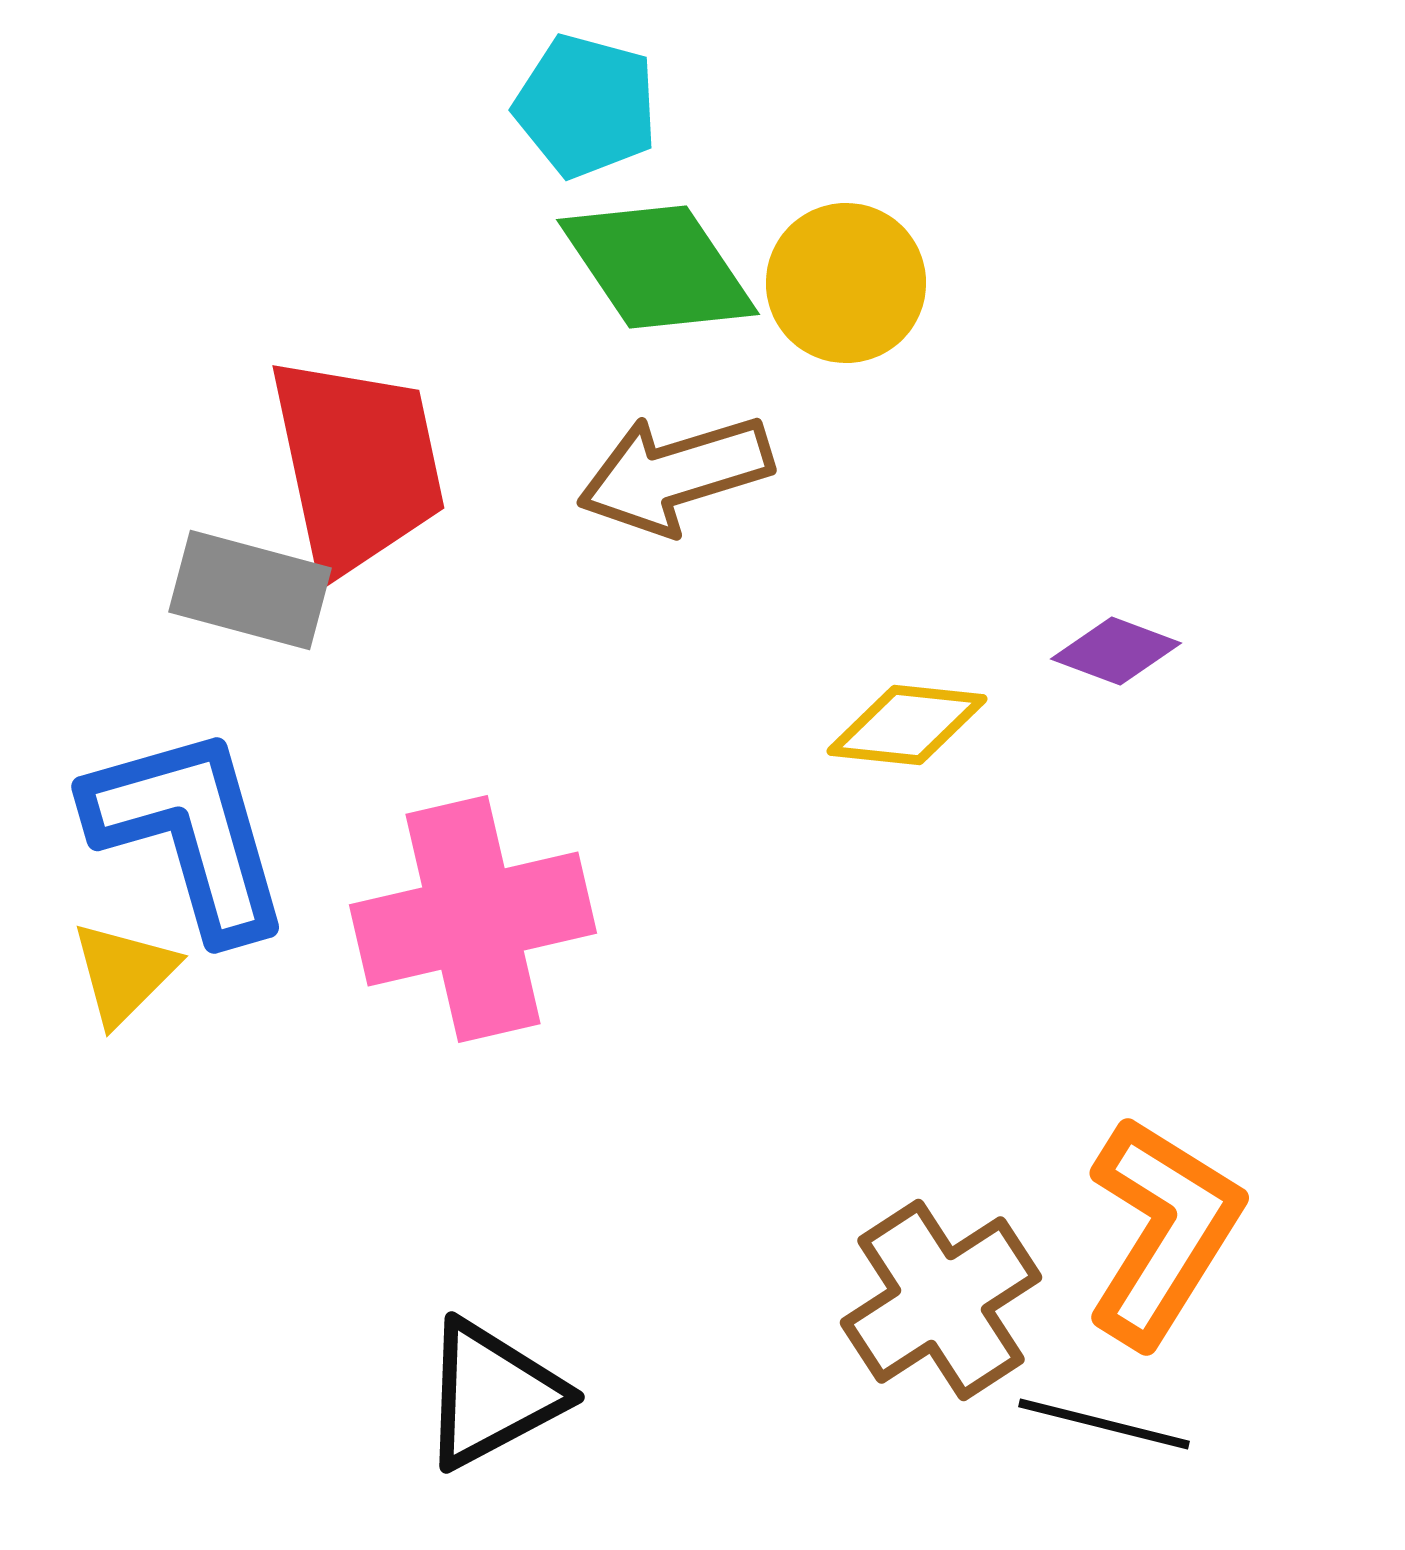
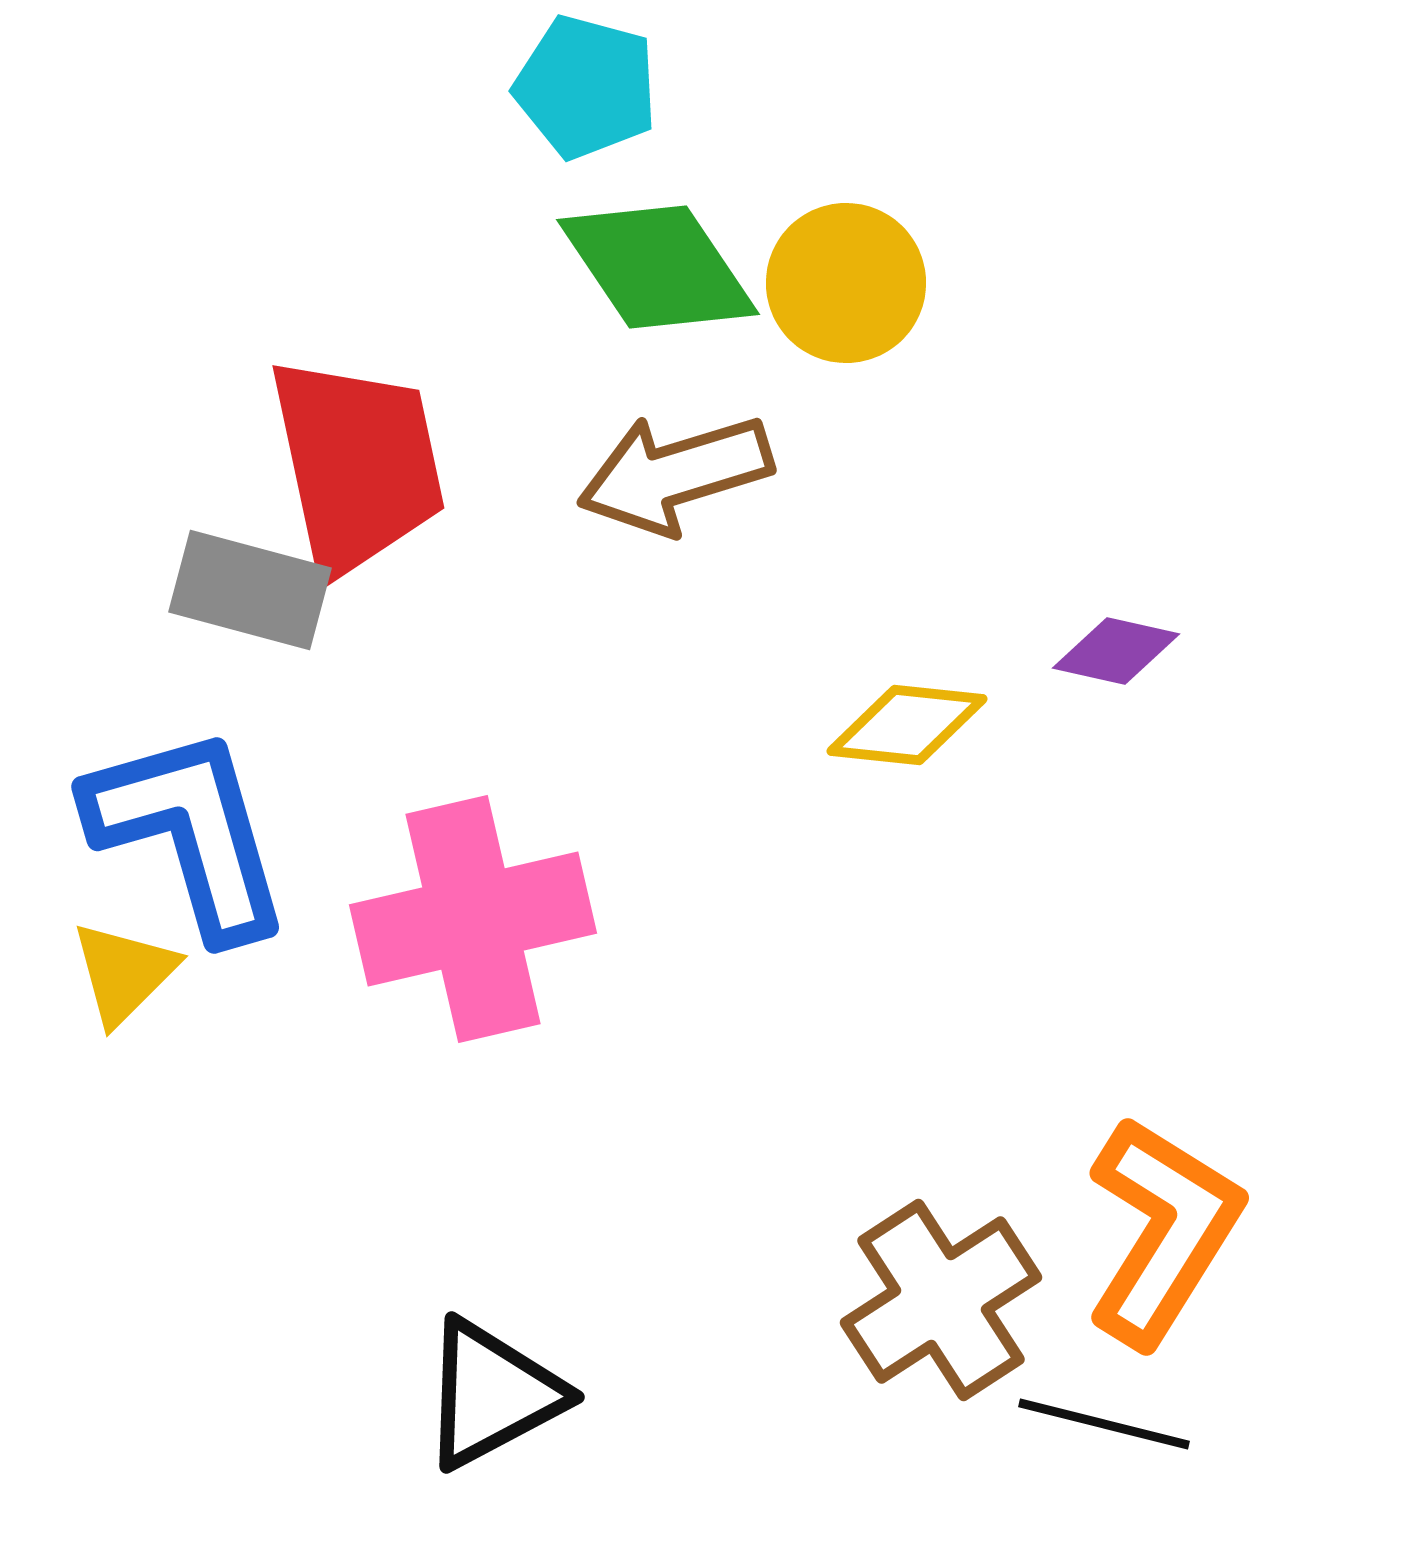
cyan pentagon: moved 19 px up
purple diamond: rotated 8 degrees counterclockwise
